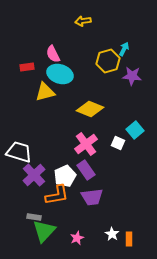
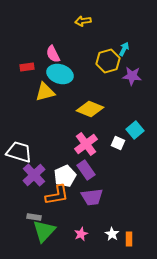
pink star: moved 4 px right, 4 px up
